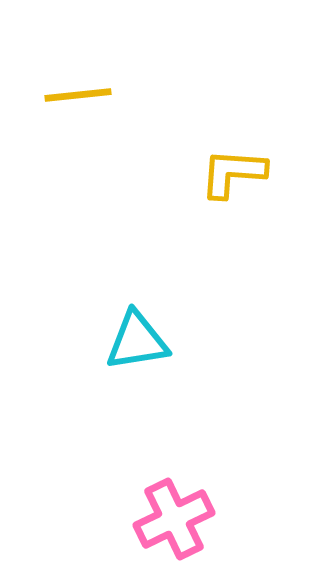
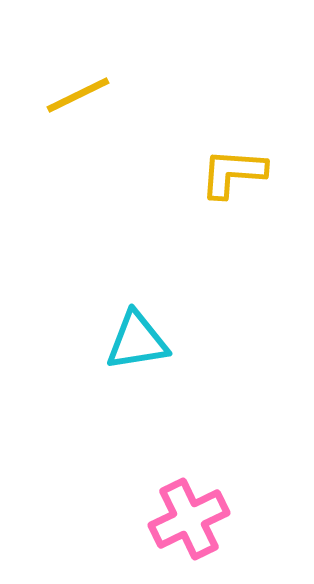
yellow line: rotated 20 degrees counterclockwise
pink cross: moved 15 px right
